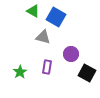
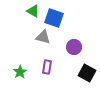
blue square: moved 2 px left, 1 px down; rotated 12 degrees counterclockwise
purple circle: moved 3 px right, 7 px up
